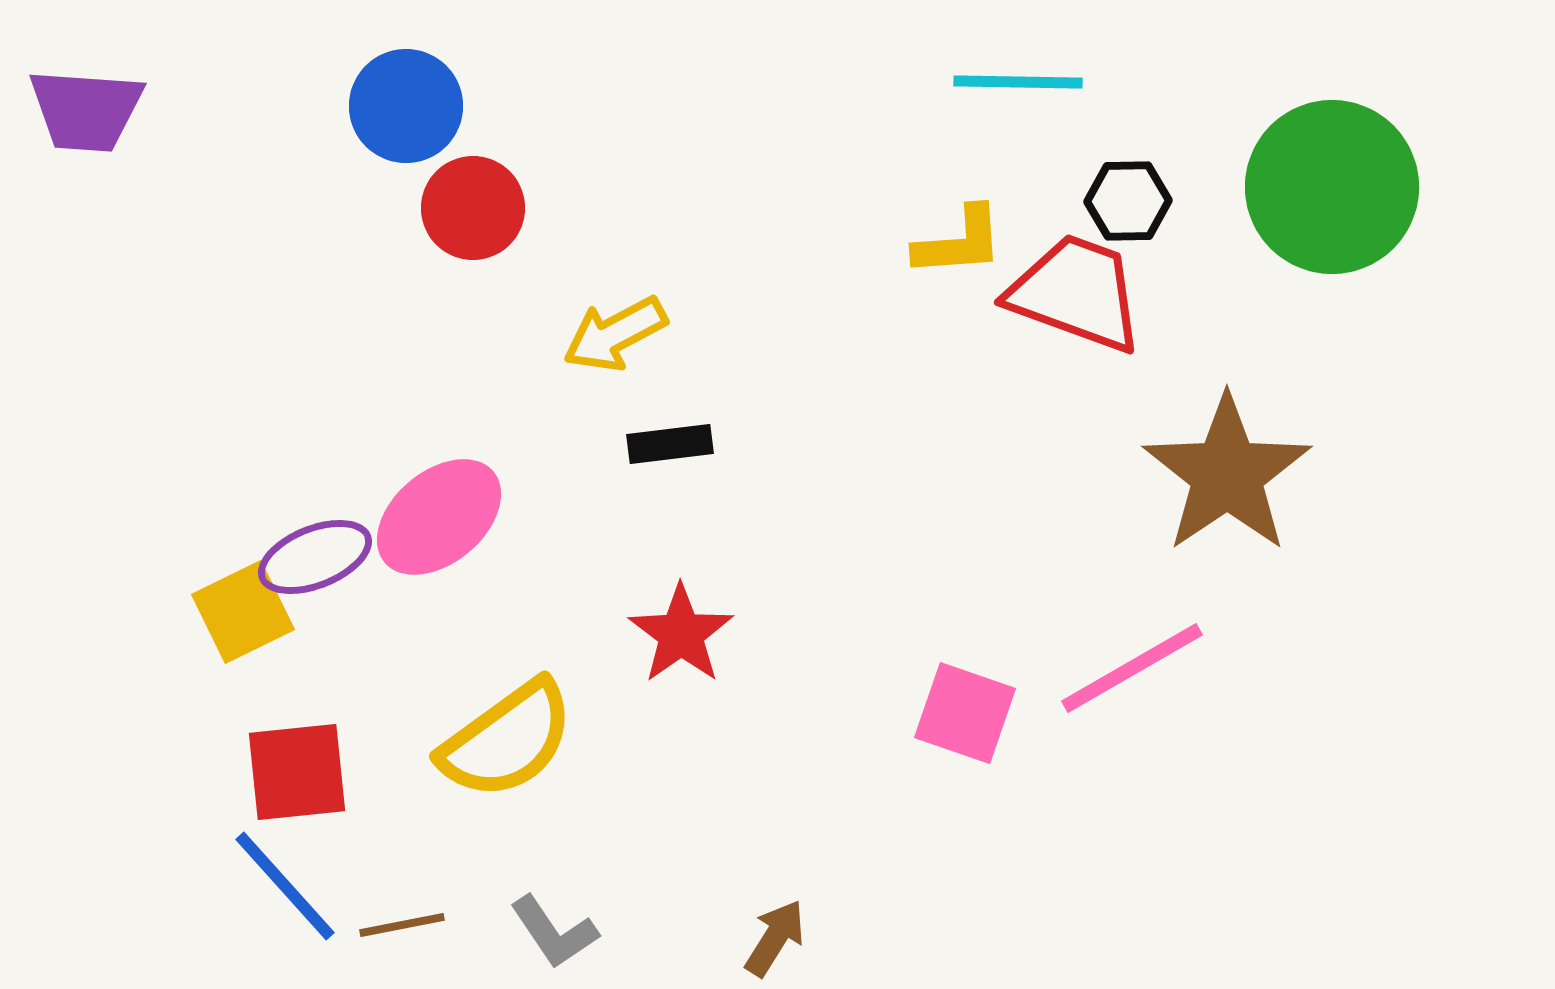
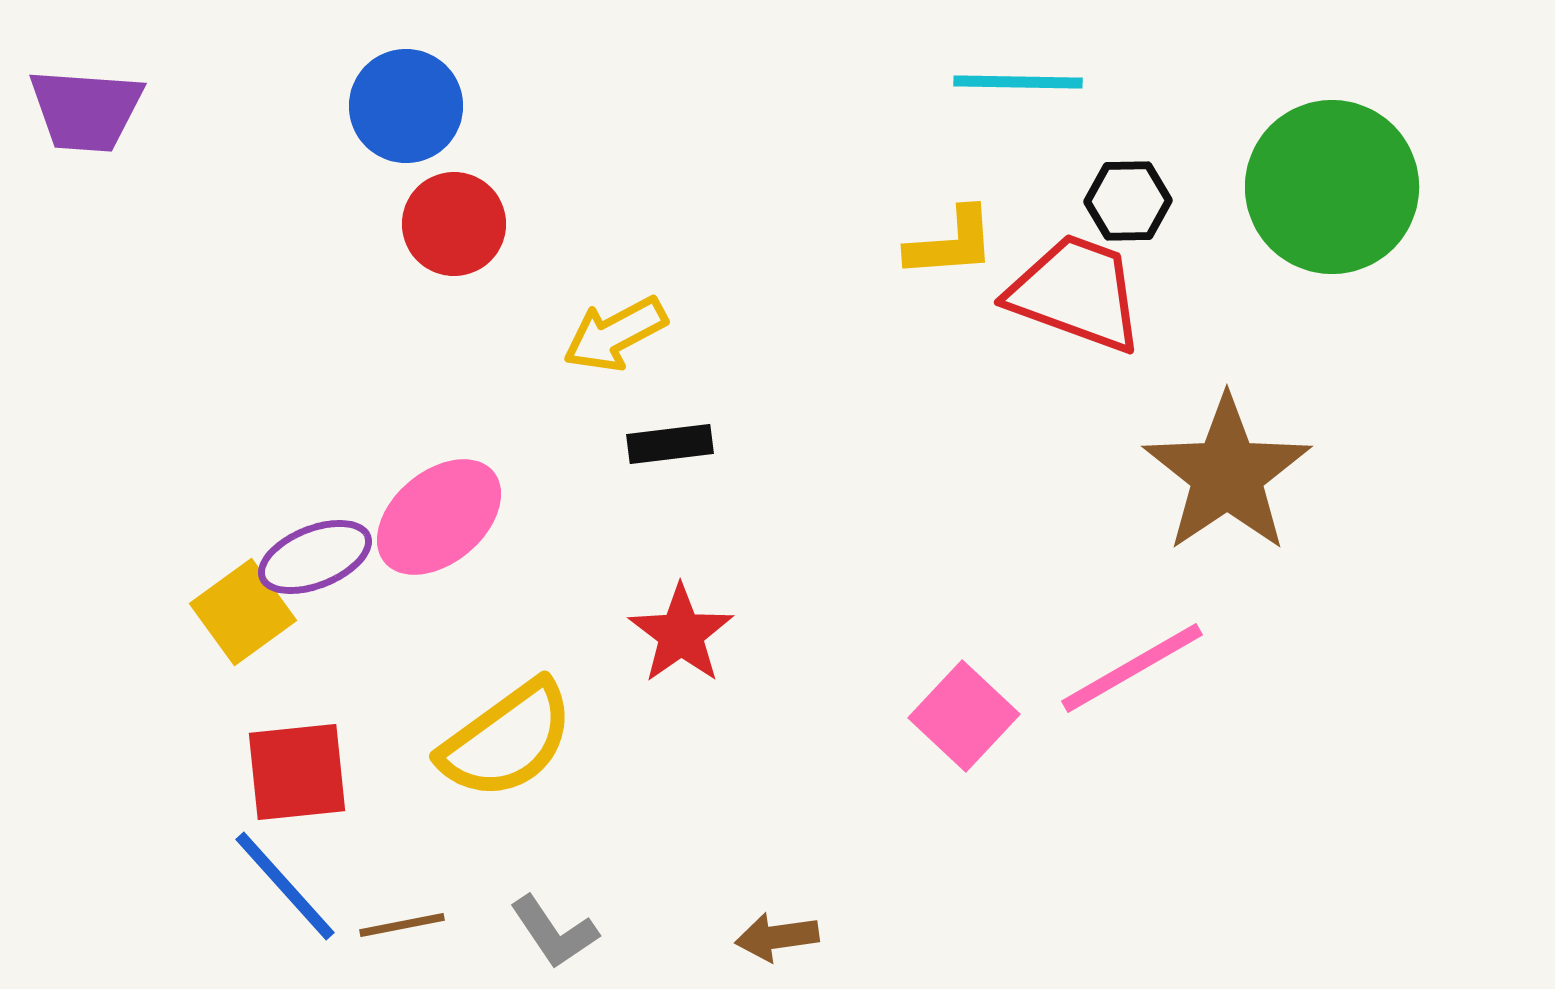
red circle: moved 19 px left, 16 px down
yellow L-shape: moved 8 px left, 1 px down
yellow square: rotated 10 degrees counterclockwise
pink square: moved 1 px left, 3 px down; rotated 24 degrees clockwise
brown arrow: moved 2 px right, 1 px up; rotated 130 degrees counterclockwise
